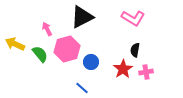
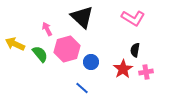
black triangle: rotated 50 degrees counterclockwise
